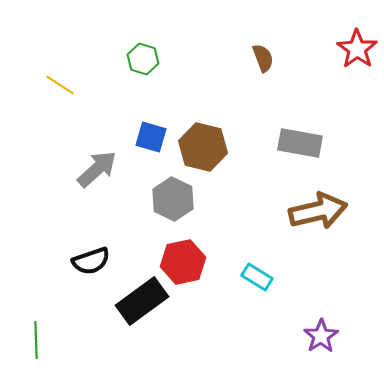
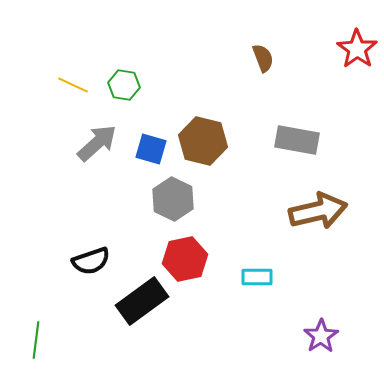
green hexagon: moved 19 px left, 26 px down; rotated 8 degrees counterclockwise
yellow line: moved 13 px right; rotated 8 degrees counterclockwise
blue square: moved 12 px down
gray rectangle: moved 3 px left, 3 px up
brown hexagon: moved 6 px up
gray arrow: moved 26 px up
red hexagon: moved 2 px right, 3 px up
cyan rectangle: rotated 32 degrees counterclockwise
green line: rotated 9 degrees clockwise
